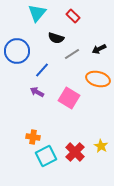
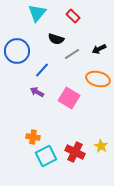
black semicircle: moved 1 px down
red cross: rotated 18 degrees counterclockwise
